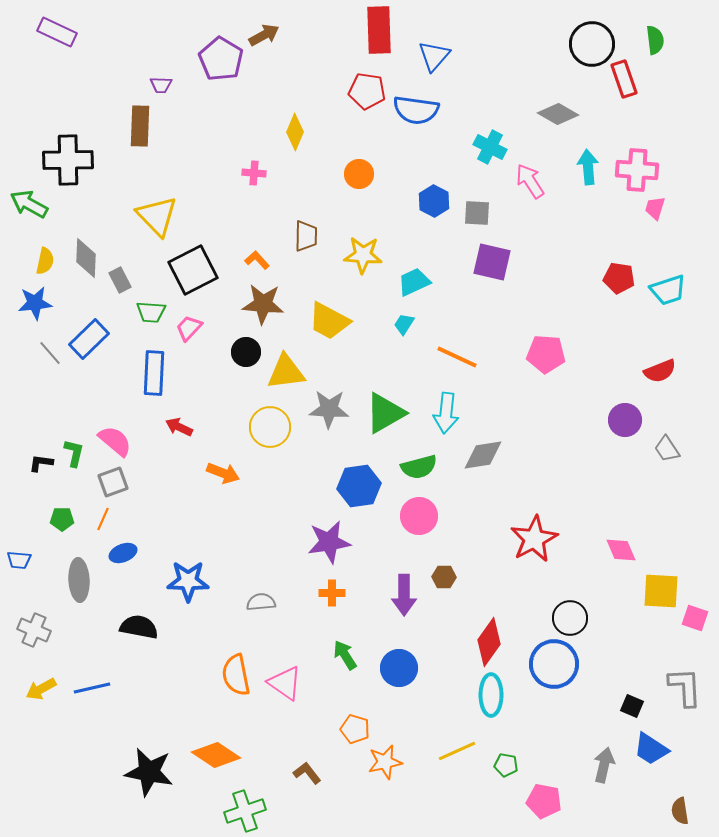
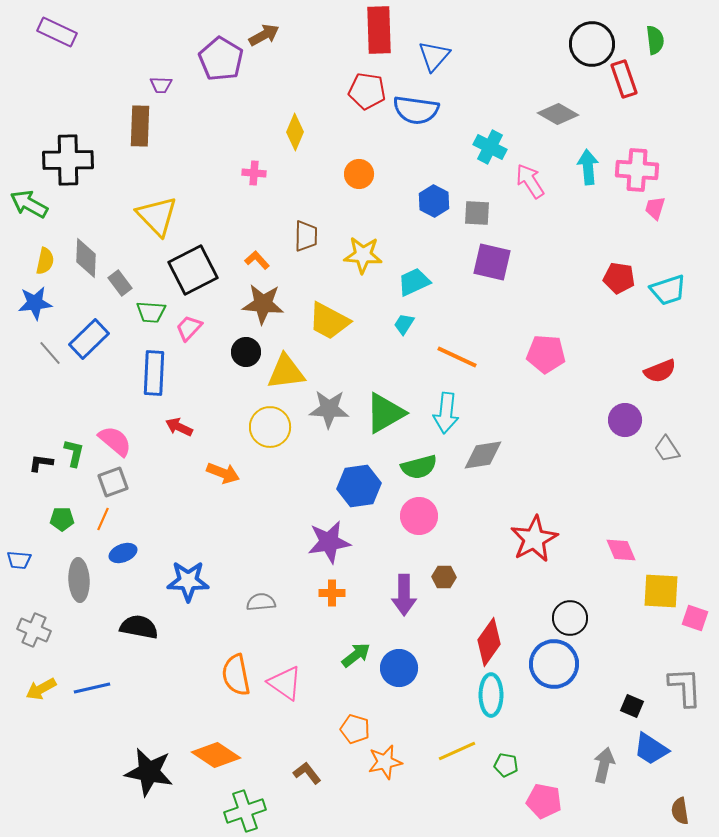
gray rectangle at (120, 280): moved 3 px down; rotated 10 degrees counterclockwise
green arrow at (345, 655): moved 11 px right; rotated 84 degrees clockwise
